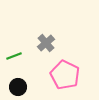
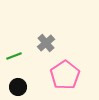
pink pentagon: rotated 12 degrees clockwise
